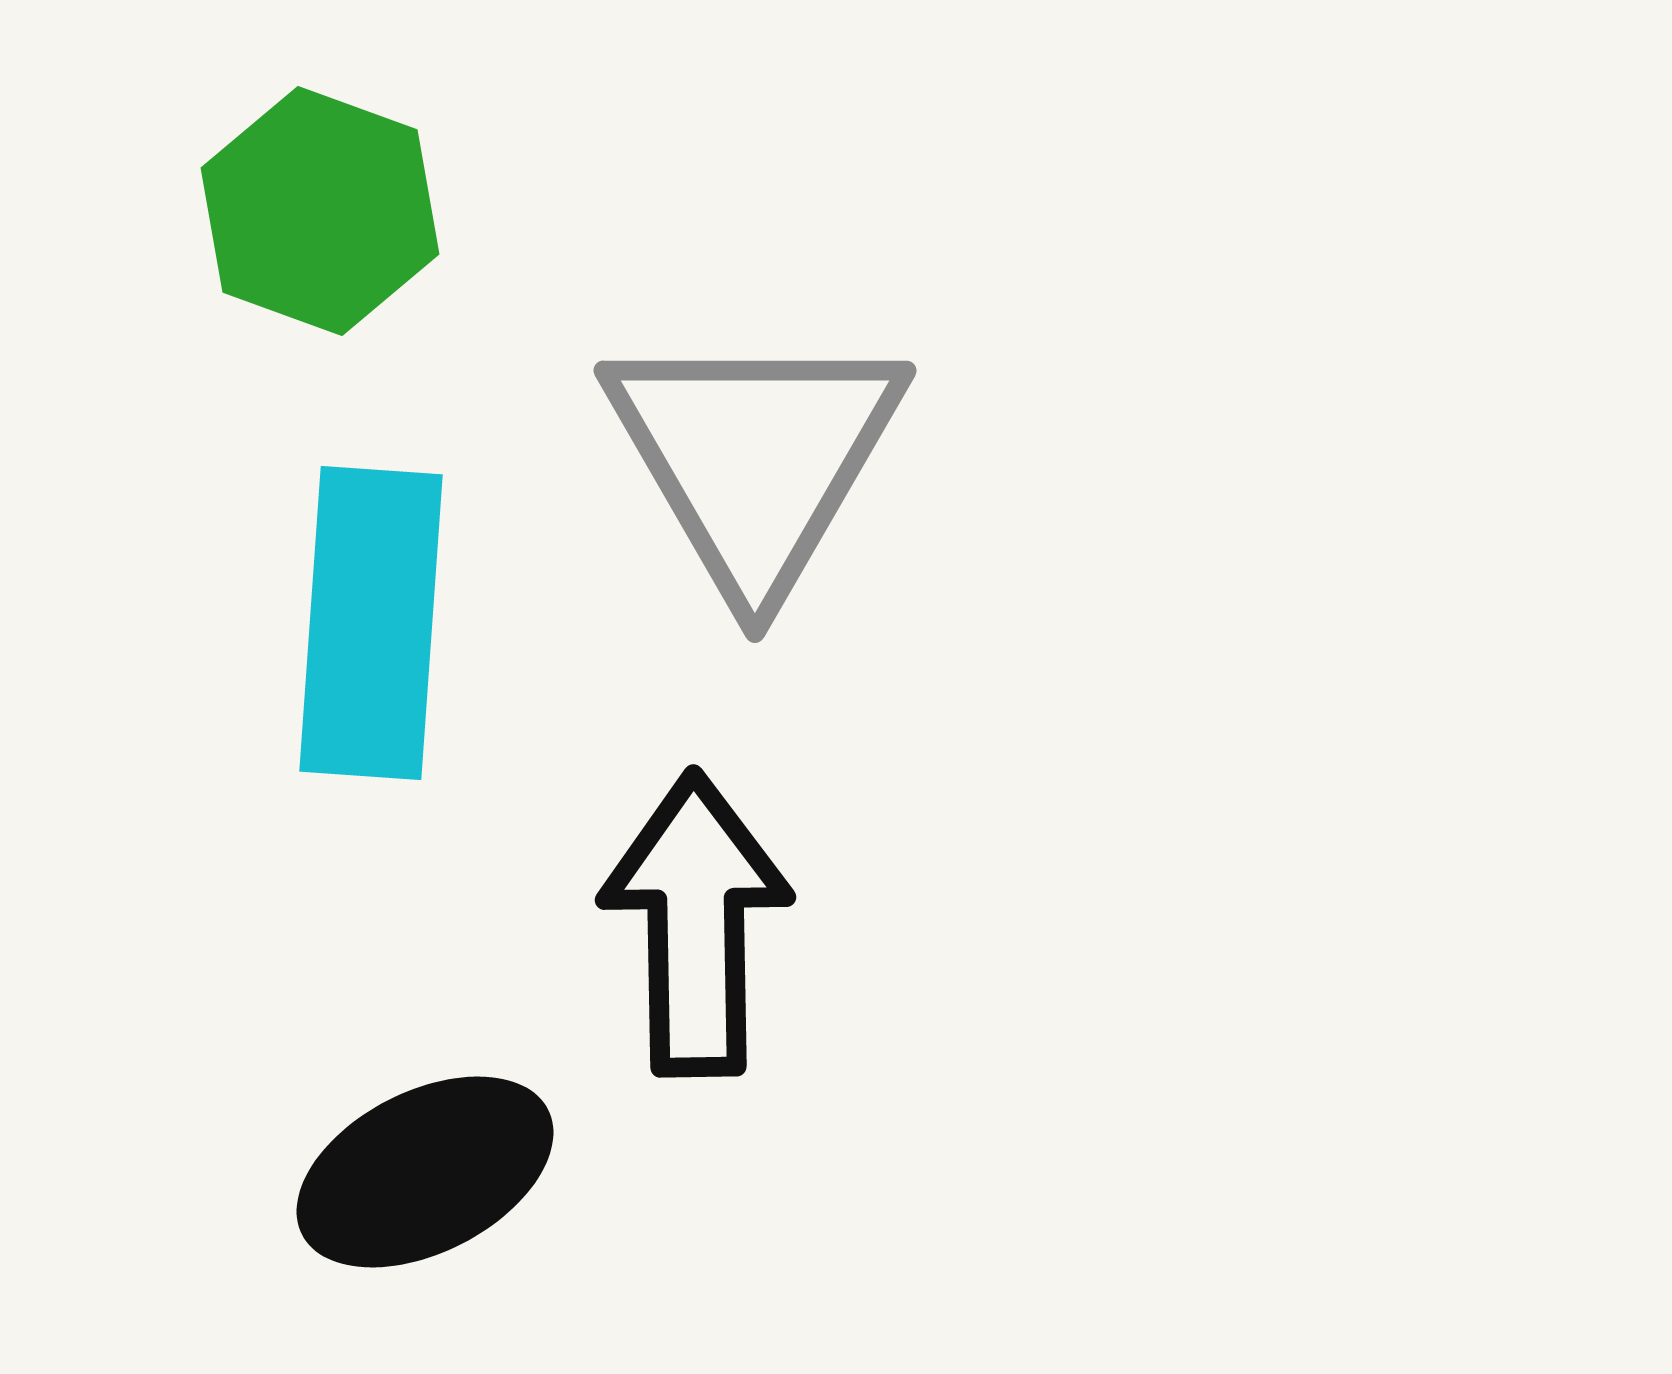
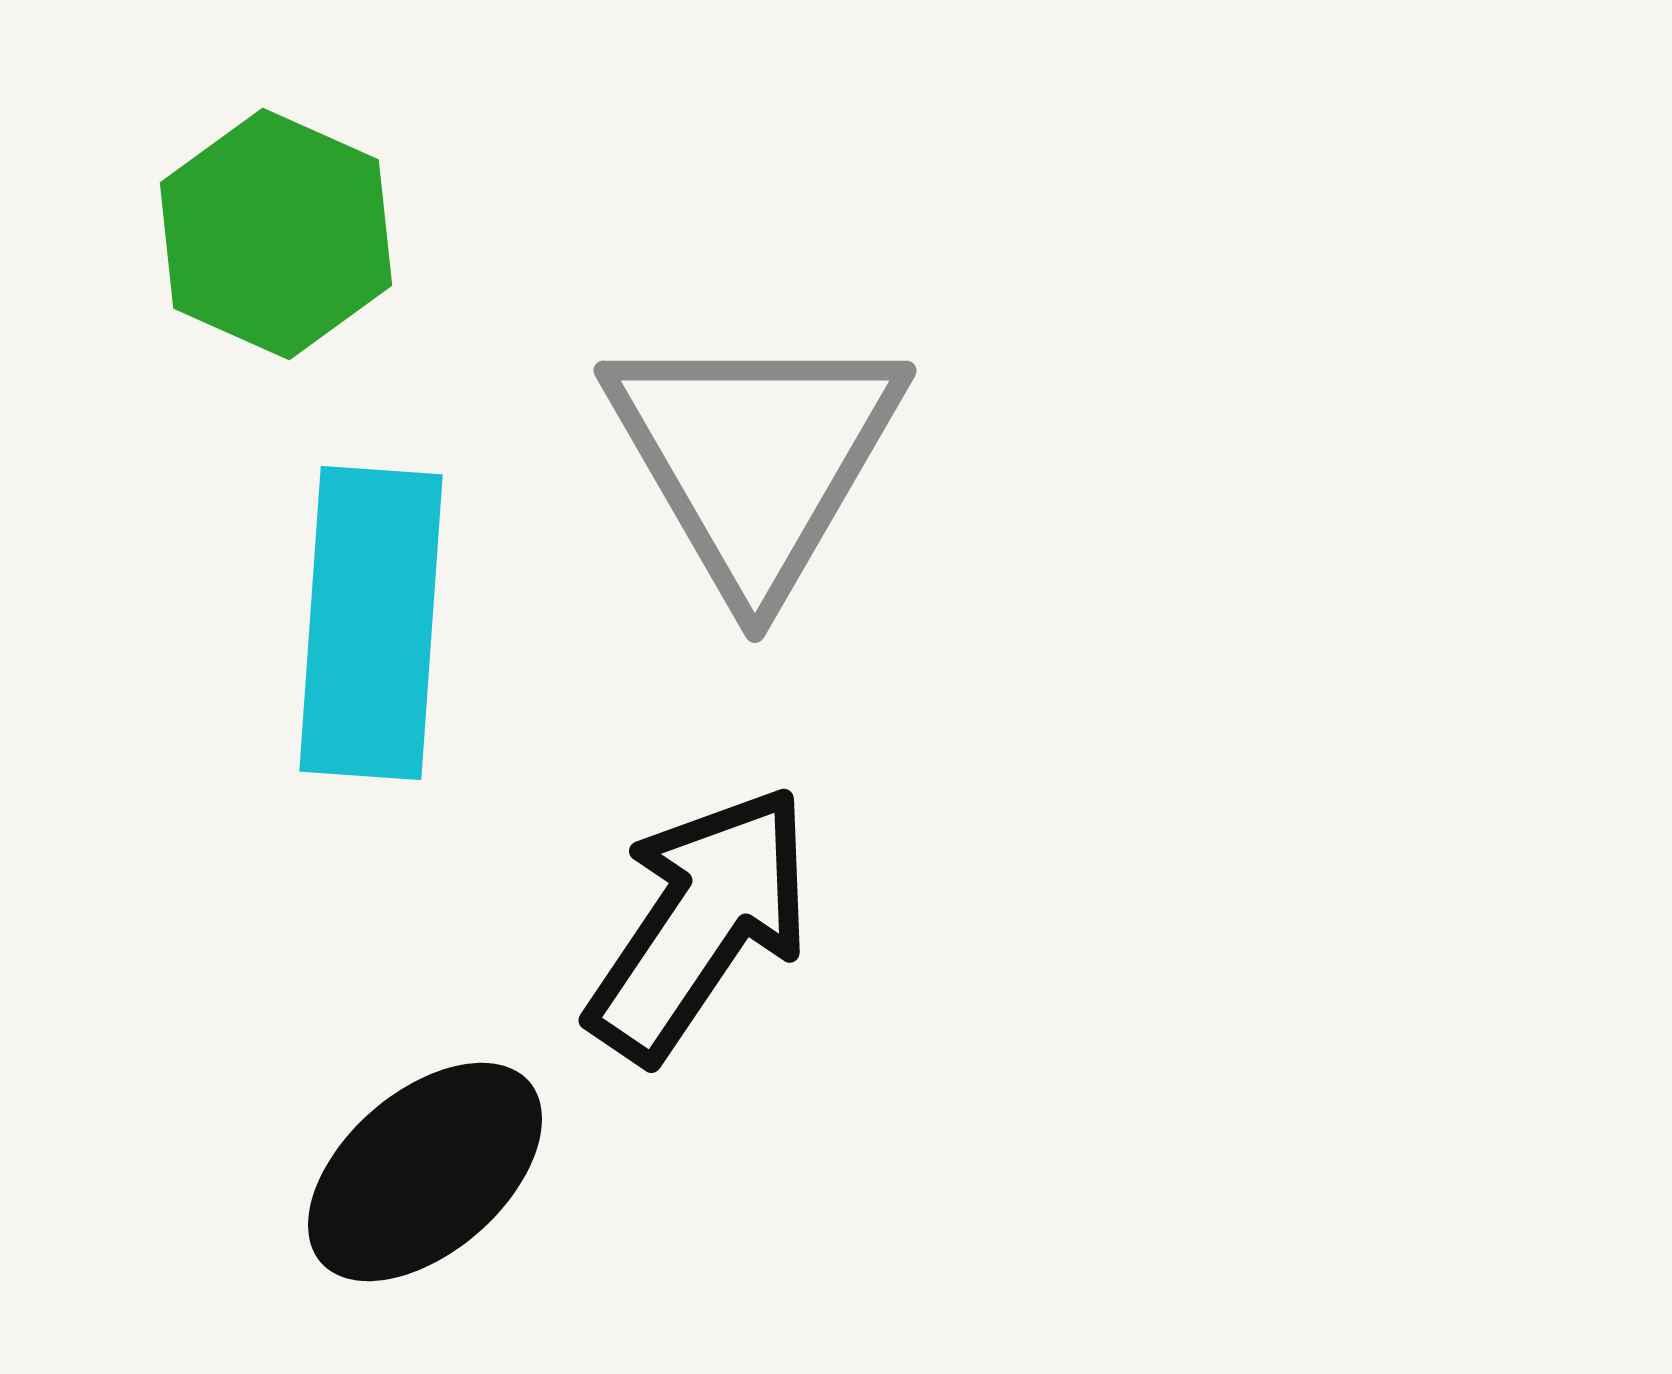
green hexagon: moved 44 px left, 23 px down; rotated 4 degrees clockwise
black arrow: moved 4 px right, 1 px up; rotated 35 degrees clockwise
black ellipse: rotated 14 degrees counterclockwise
